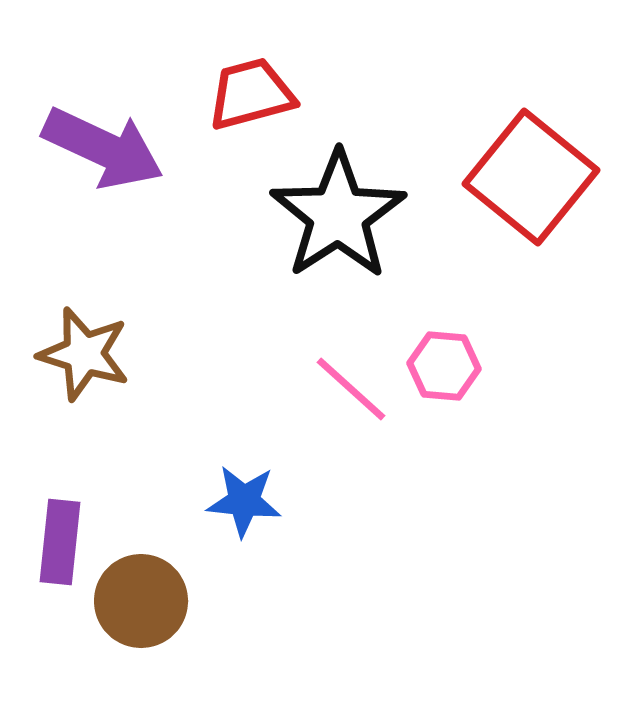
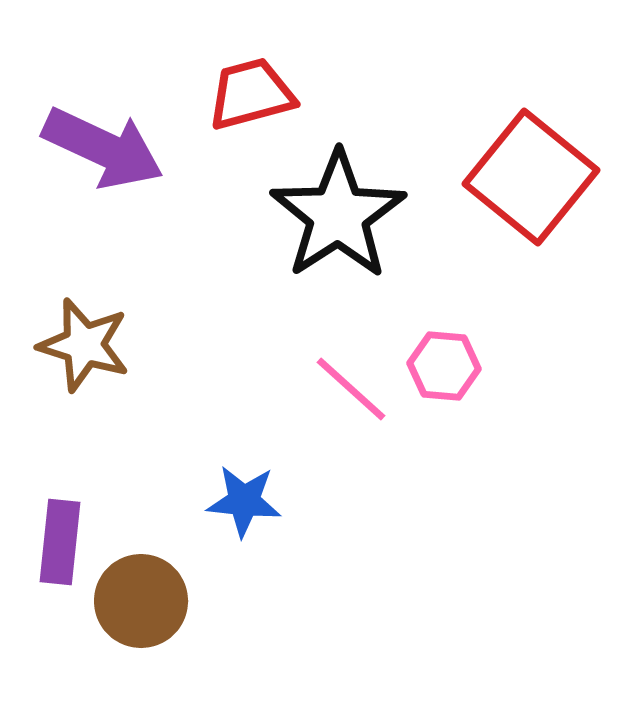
brown star: moved 9 px up
